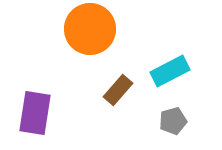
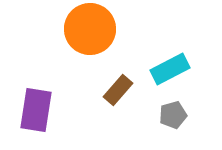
cyan rectangle: moved 2 px up
purple rectangle: moved 1 px right, 3 px up
gray pentagon: moved 6 px up
